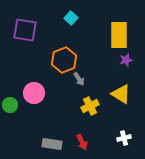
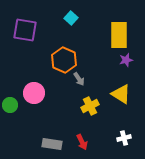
orange hexagon: rotated 15 degrees counterclockwise
